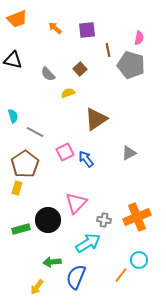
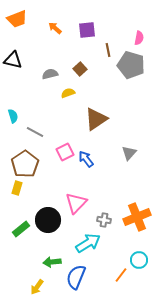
gray semicircle: moved 2 px right; rotated 119 degrees clockwise
gray triangle: rotated 21 degrees counterclockwise
green rectangle: rotated 24 degrees counterclockwise
